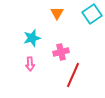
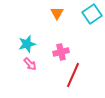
cyan star: moved 5 px left, 6 px down
pink arrow: rotated 40 degrees counterclockwise
